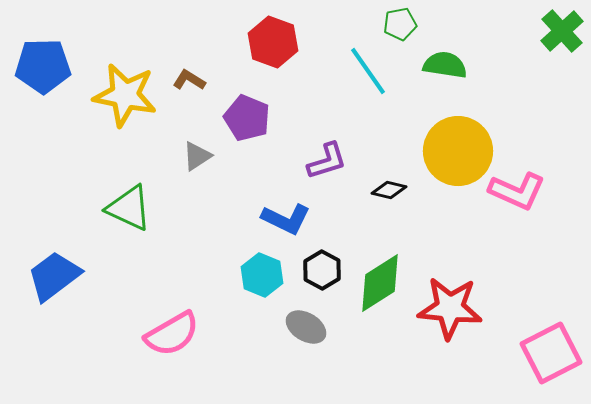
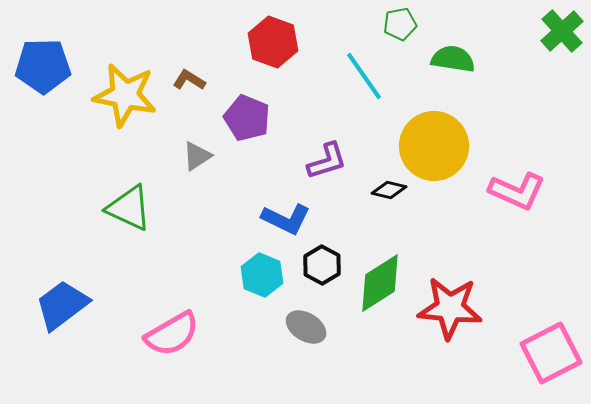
green semicircle: moved 8 px right, 6 px up
cyan line: moved 4 px left, 5 px down
yellow circle: moved 24 px left, 5 px up
black hexagon: moved 5 px up
blue trapezoid: moved 8 px right, 29 px down
